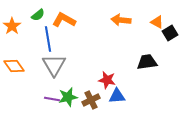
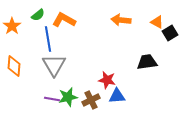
orange diamond: rotated 40 degrees clockwise
